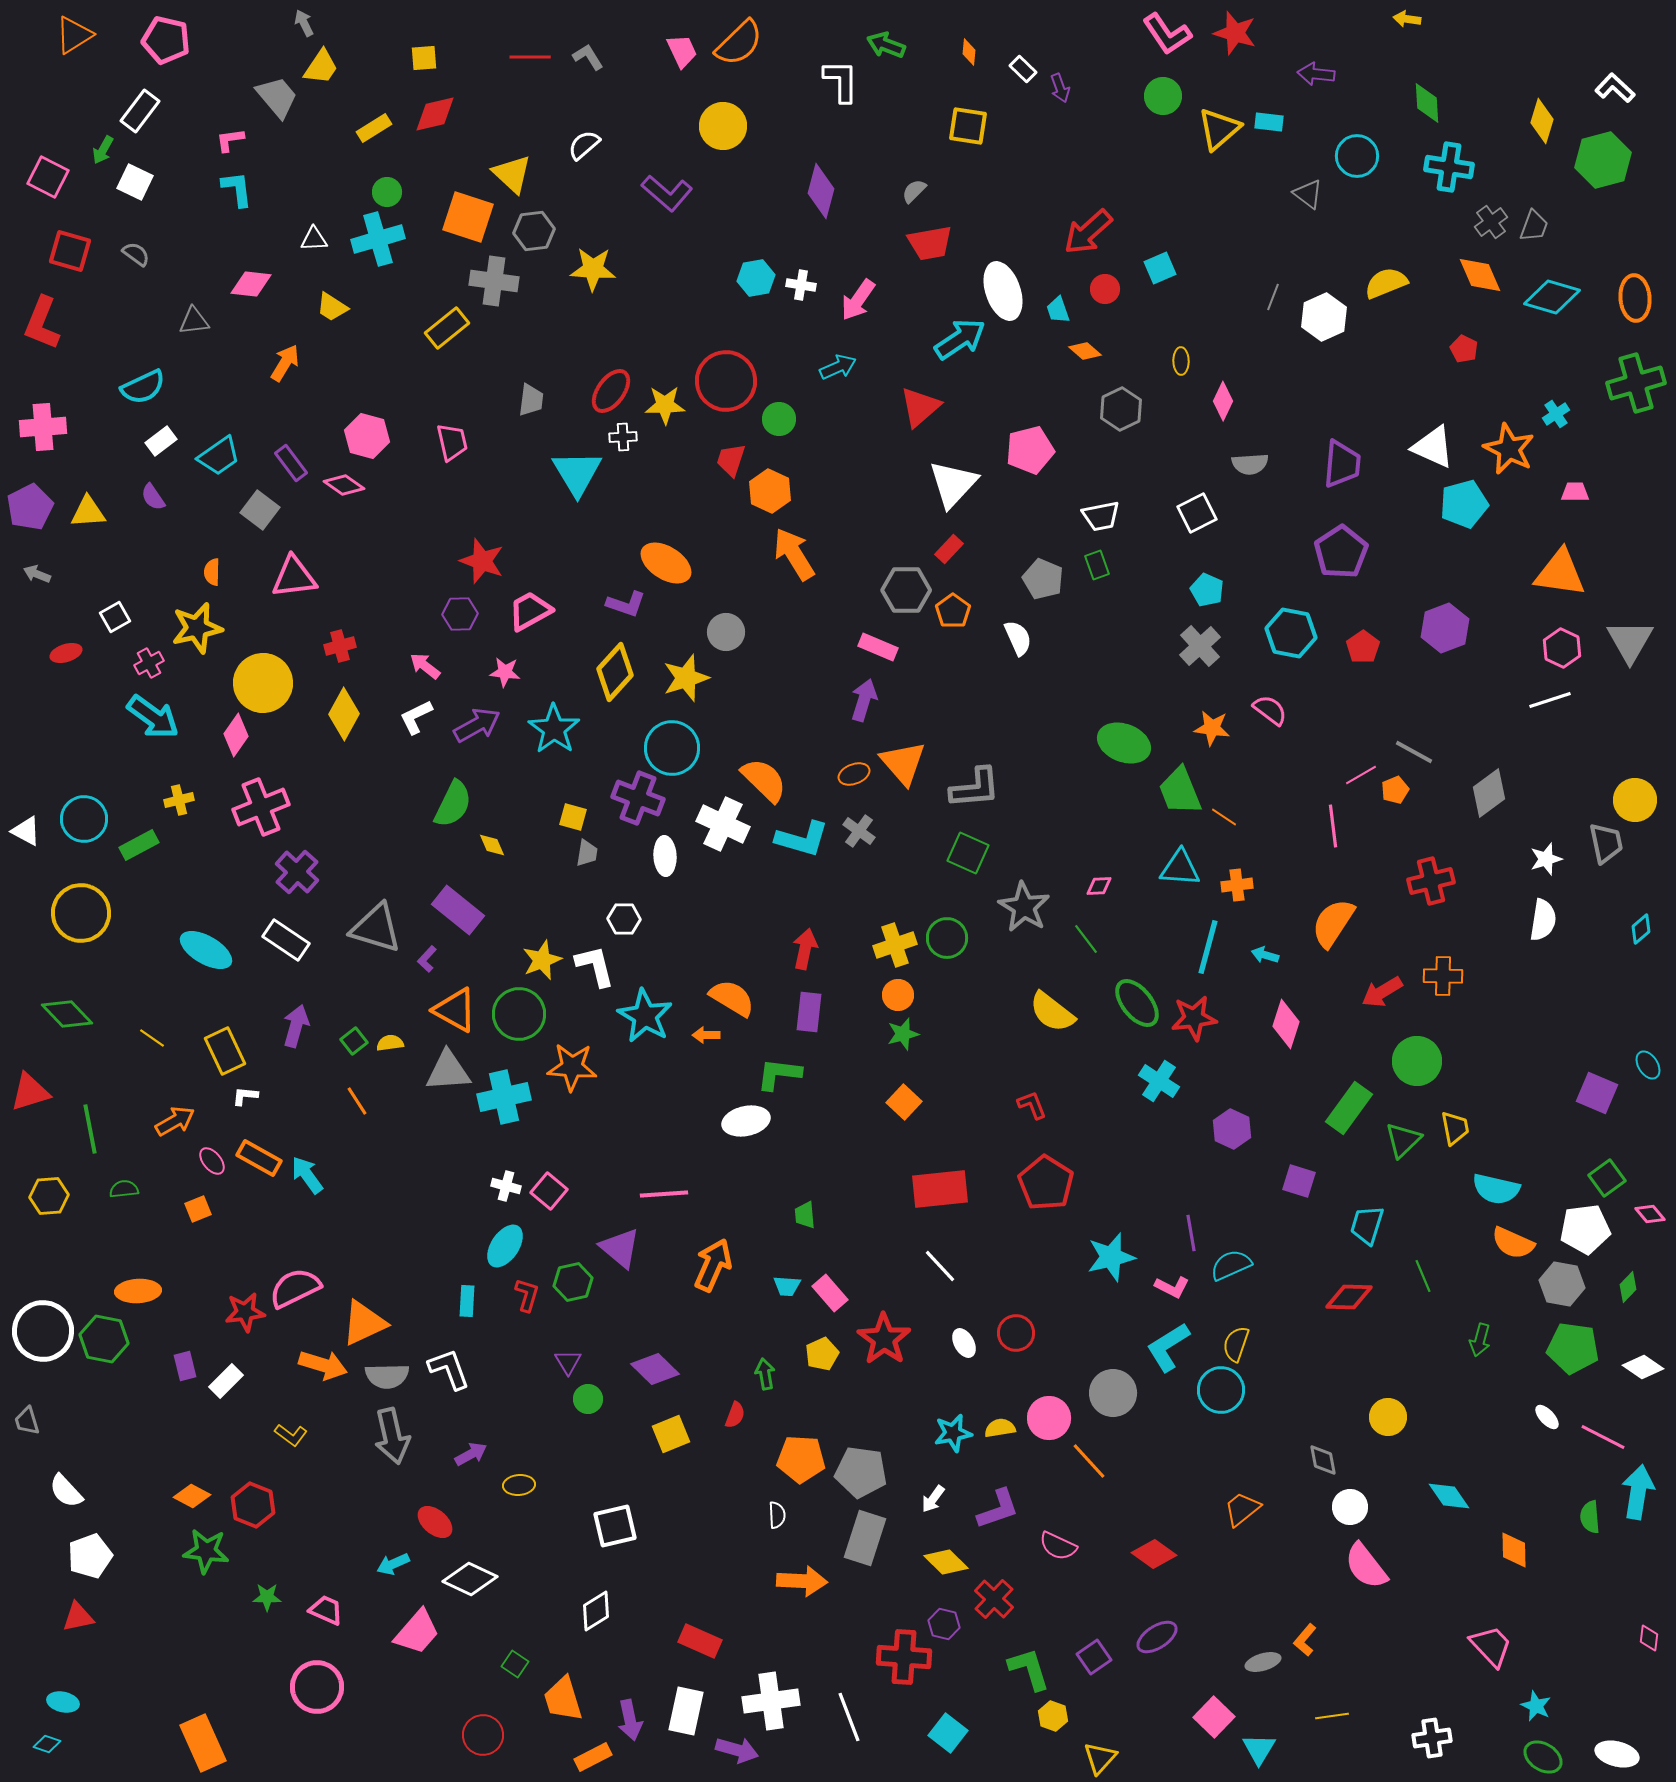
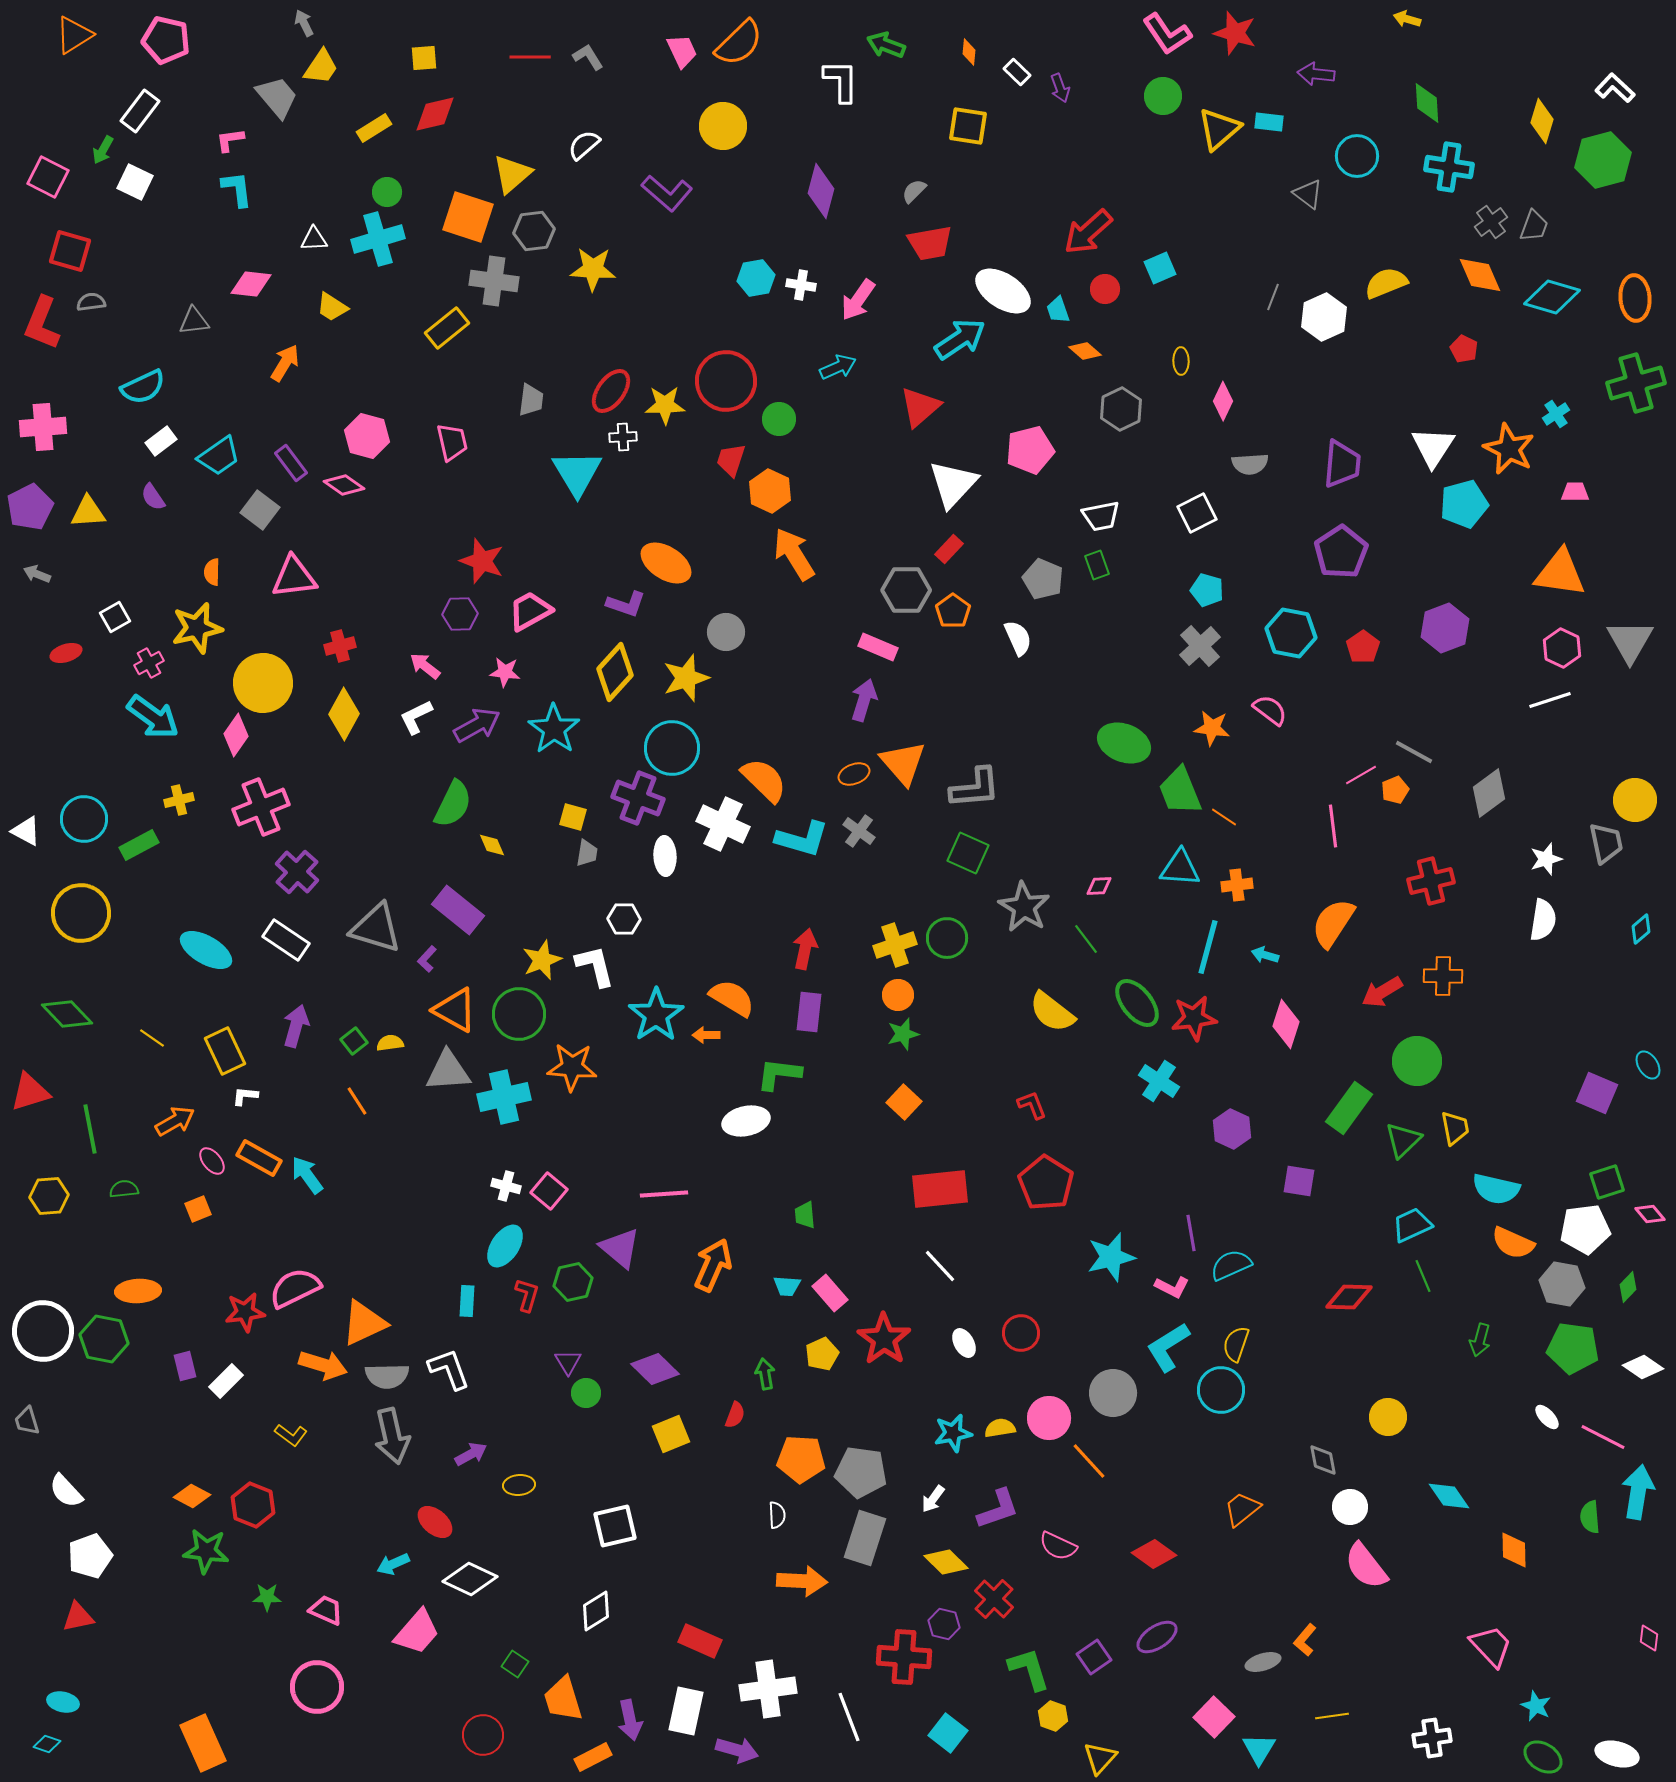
yellow arrow at (1407, 19): rotated 8 degrees clockwise
white rectangle at (1023, 69): moved 6 px left, 3 px down
yellow triangle at (512, 174): rotated 36 degrees clockwise
gray semicircle at (136, 254): moved 45 px left, 48 px down; rotated 44 degrees counterclockwise
white ellipse at (1003, 291): rotated 38 degrees counterclockwise
white triangle at (1433, 447): rotated 39 degrees clockwise
cyan pentagon at (1207, 590): rotated 8 degrees counterclockwise
cyan star at (645, 1016): moved 11 px right, 1 px up; rotated 8 degrees clockwise
green square at (1607, 1178): moved 4 px down; rotated 18 degrees clockwise
purple square at (1299, 1181): rotated 8 degrees counterclockwise
cyan trapezoid at (1367, 1225): moved 45 px right; rotated 48 degrees clockwise
red circle at (1016, 1333): moved 5 px right
green circle at (588, 1399): moved 2 px left, 6 px up
white cross at (771, 1701): moved 3 px left, 12 px up
